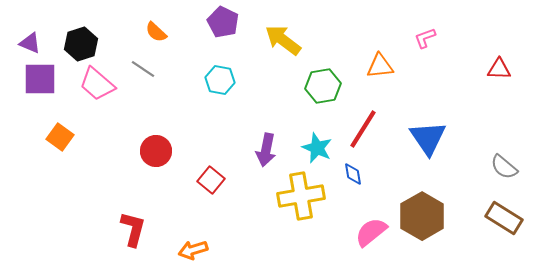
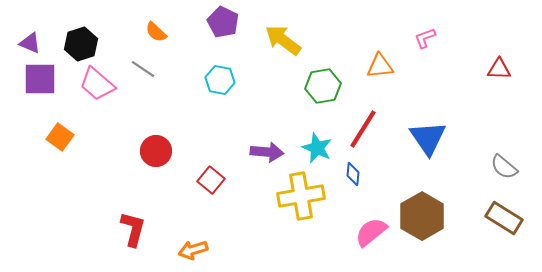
purple arrow: moved 1 px right, 2 px down; rotated 96 degrees counterclockwise
blue diamond: rotated 15 degrees clockwise
